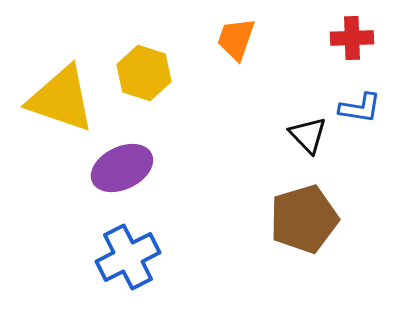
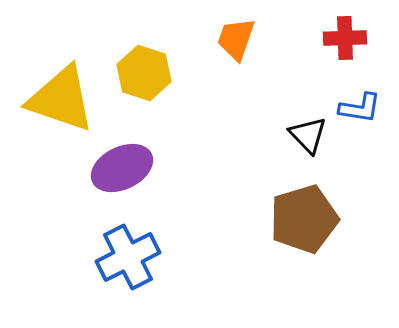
red cross: moved 7 px left
